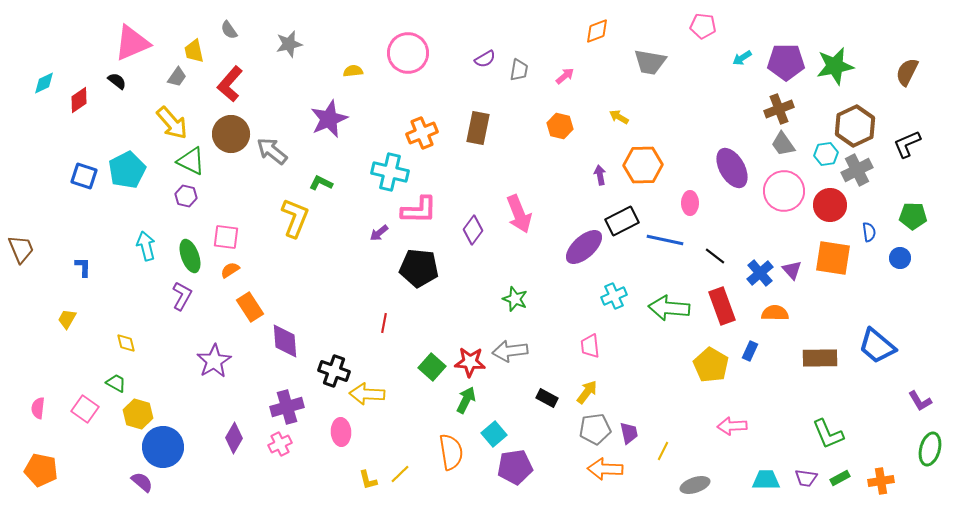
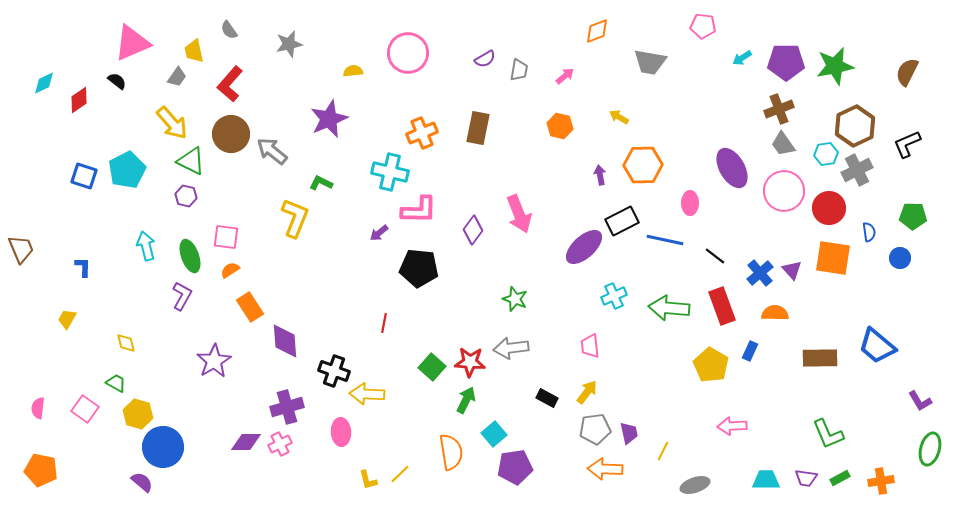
red circle at (830, 205): moved 1 px left, 3 px down
gray arrow at (510, 351): moved 1 px right, 3 px up
purple diamond at (234, 438): moved 12 px right, 4 px down; rotated 60 degrees clockwise
